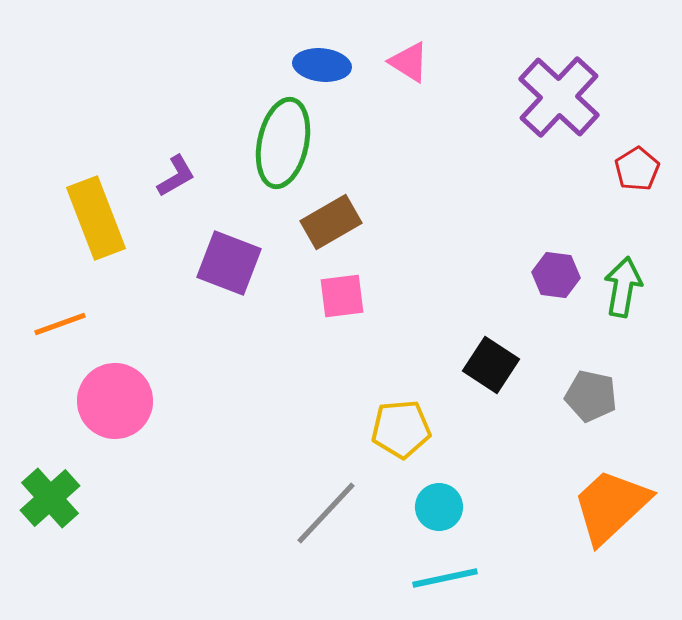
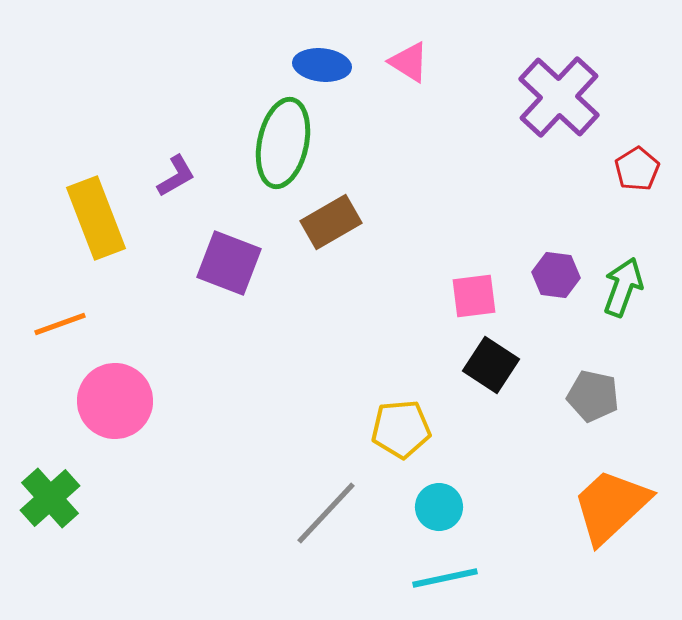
green arrow: rotated 10 degrees clockwise
pink square: moved 132 px right
gray pentagon: moved 2 px right
